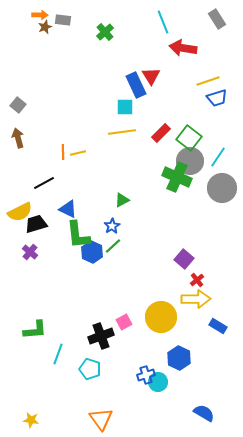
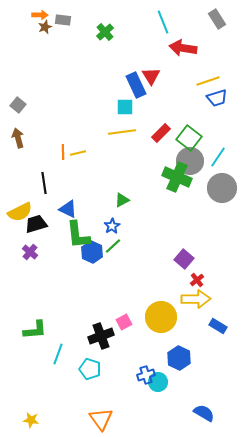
black line at (44, 183): rotated 70 degrees counterclockwise
